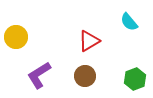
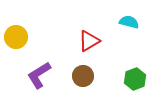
cyan semicircle: rotated 144 degrees clockwise
brown circle: moved 2 px left
